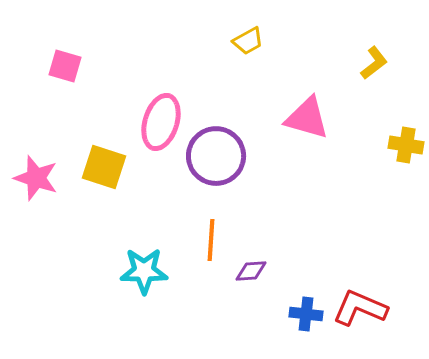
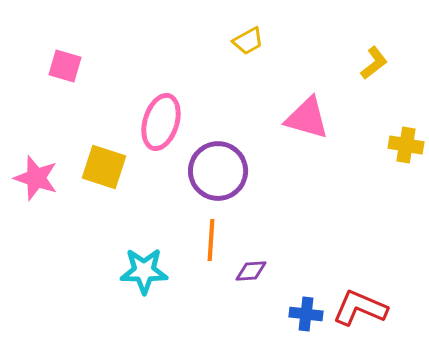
purple circle: moved 2 px right, 15 px down
